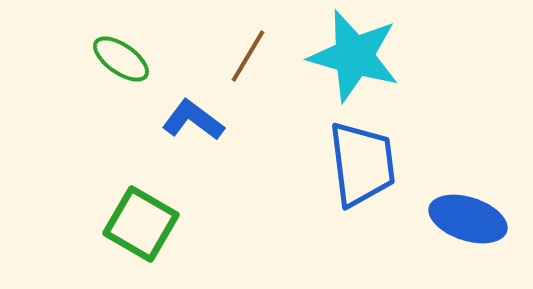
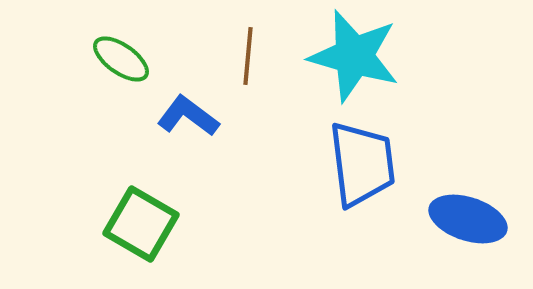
brown line: rotated 26 degrees counterclockwise
blue L-shape: moved 5 px left, 4 px up
